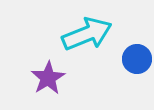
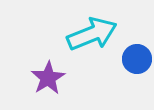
cyan arrow: moved 5 px right
